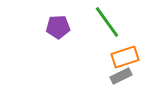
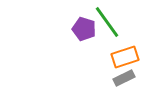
purple pentagon: moved 26 px right, 2 px down; rotated 20 degrees clockwise
gray rectangle: moved 3 px right, 2 px down
